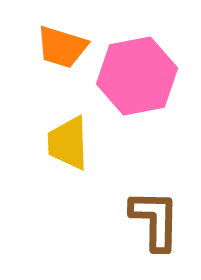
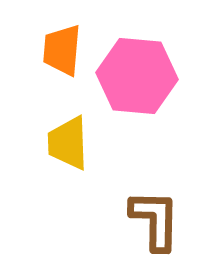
orange trapezoid: moved 3 px down; rotated 78 degrees clockwise
pink hexagon: rotated 16 degrees clockwise
